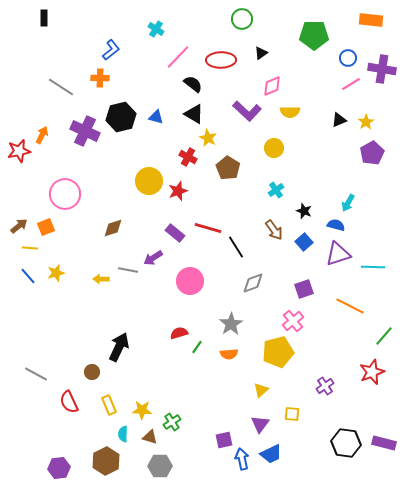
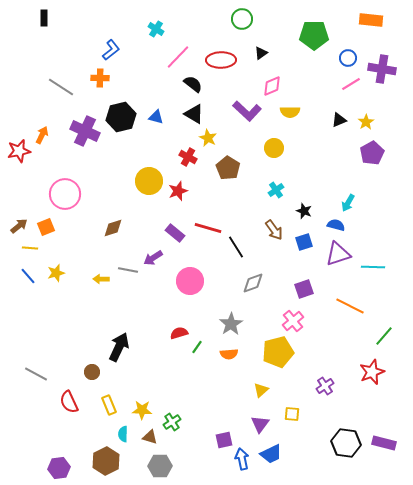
blue square at (304, 242): rotated 24 degrees clockwise
